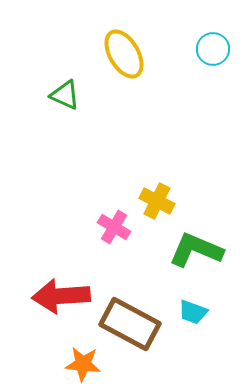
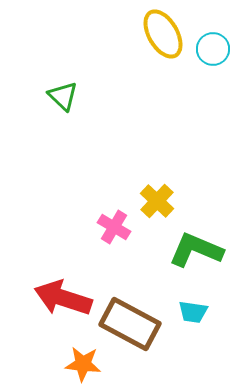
yellow ellipse: moved 39 px right, 20 px up
green triangle: moved 2 px left, 1 px down; rotated 20 degrees clockwise
yellow cross: rotated 16 degrees clockwise
red arrow: moved 2 px right, 2 px down; rotated 22 degrees clockwise
cyan trapezoid: rotated 12 degrees counterclockwise
